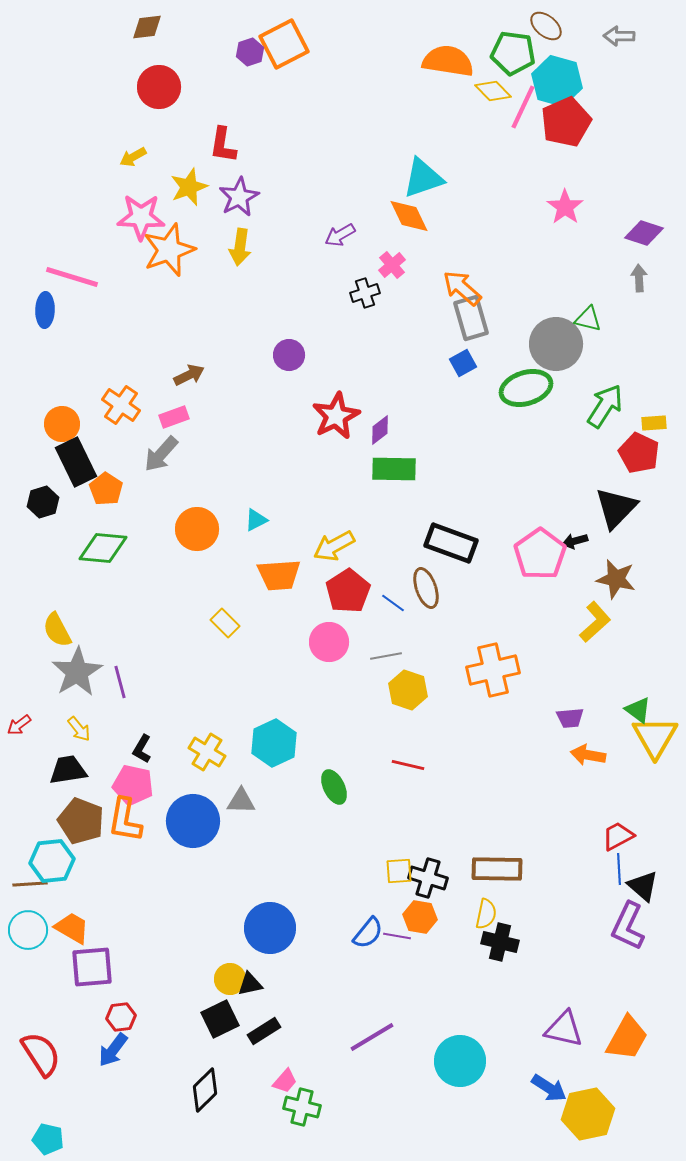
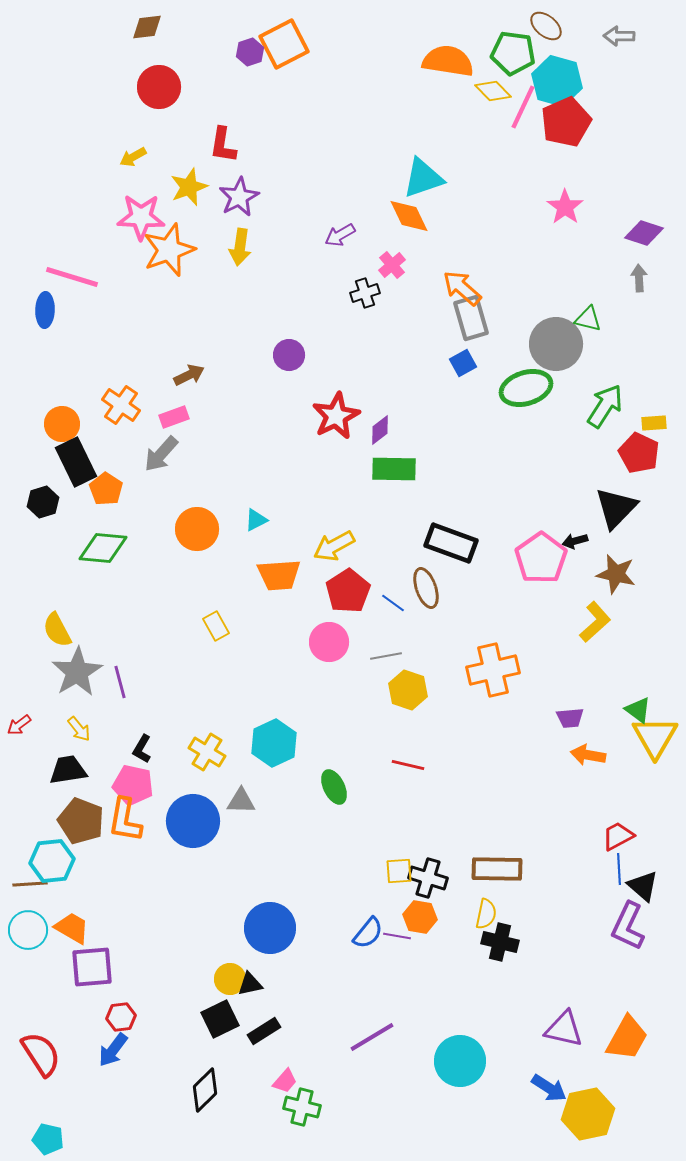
pink pentagon at (540, 554): moved 1 px right, 4 px down
brown star at (616, 579): moved 5 px up
yellow rectangle at (225, 623): moved 9 px left, 3 px down; rotated 16 degrees clockwise
